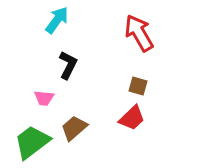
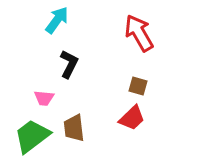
black L-shape: moved 1 px right, 1 px up
brown trapezoid: rotated 56 degrees counterclockwise
green trapezoid: moved 6 px up
